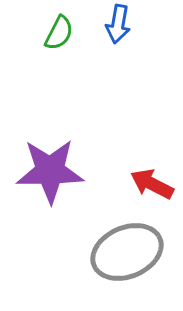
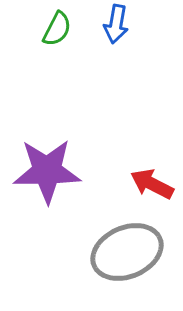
blue arrow: moved 2 px left
green semicircle: moved 2 px left, 4 px up
purple star: moved 3 px left
